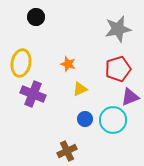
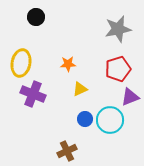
orange star: rotated 21 degrees counterclockwise
cyan circle: moved 3 px left
